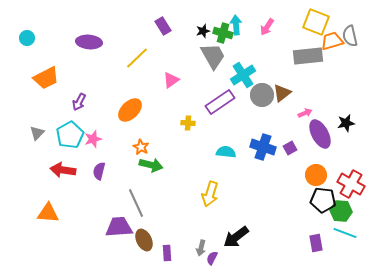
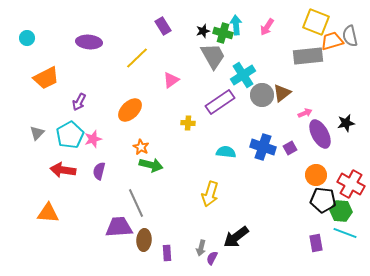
brown ellipse at (144, 240): rotated 30 degrees clockwise
